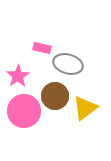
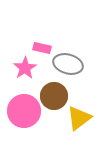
pink star: moved 7 px right, 8 px up
brown circle: moved 1 px left
yellow triangle: moved 6 px left, 10 px down
